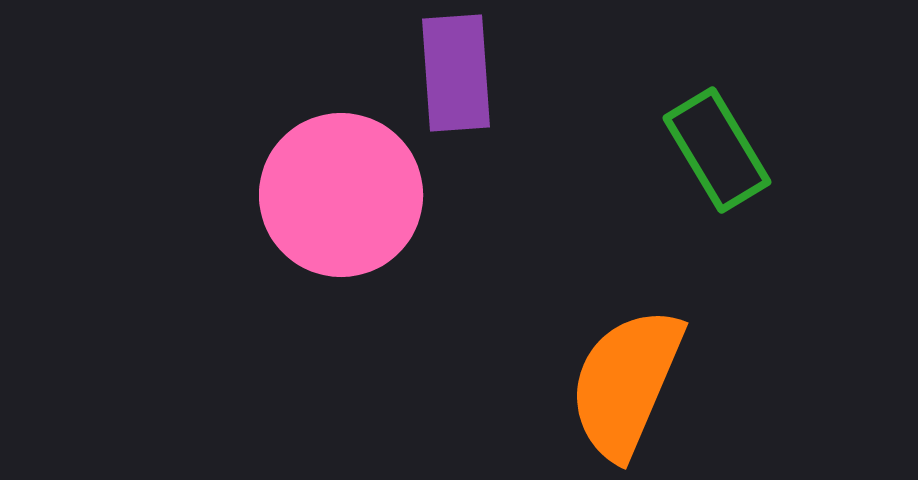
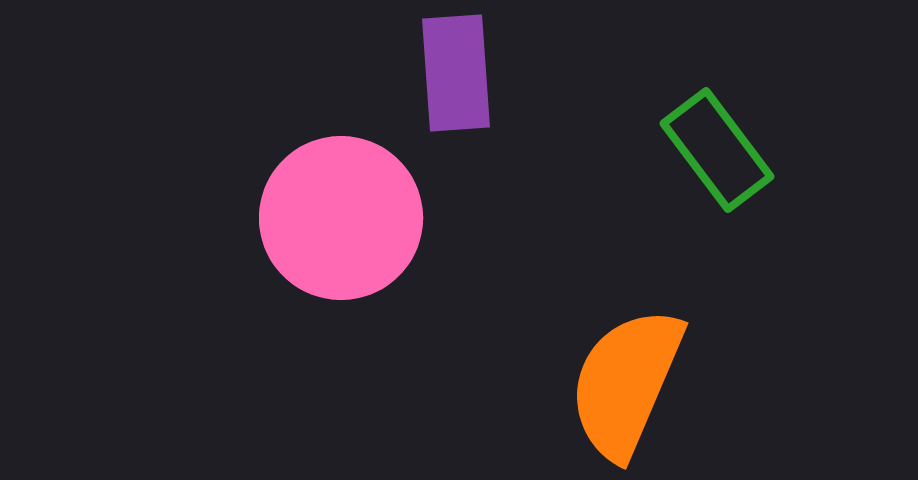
green rectangle: rotated 6 degrees counterclockwise
pink circle: moved 23 px down
